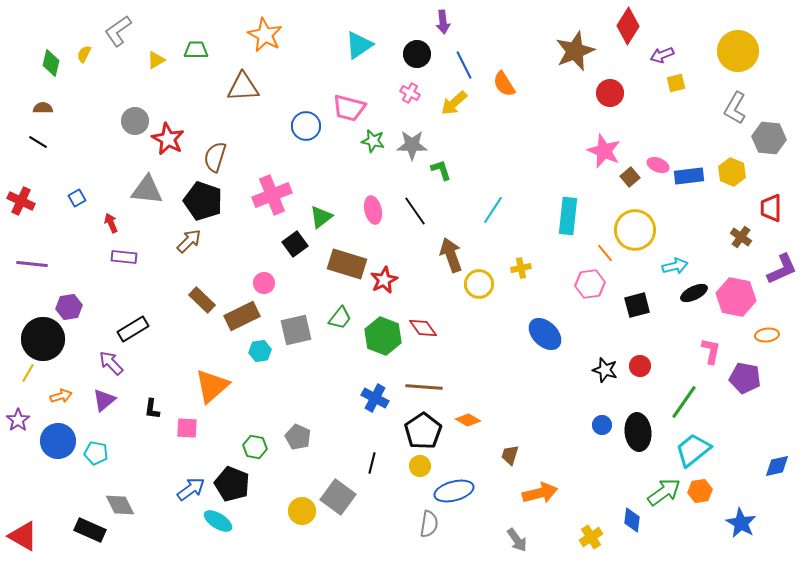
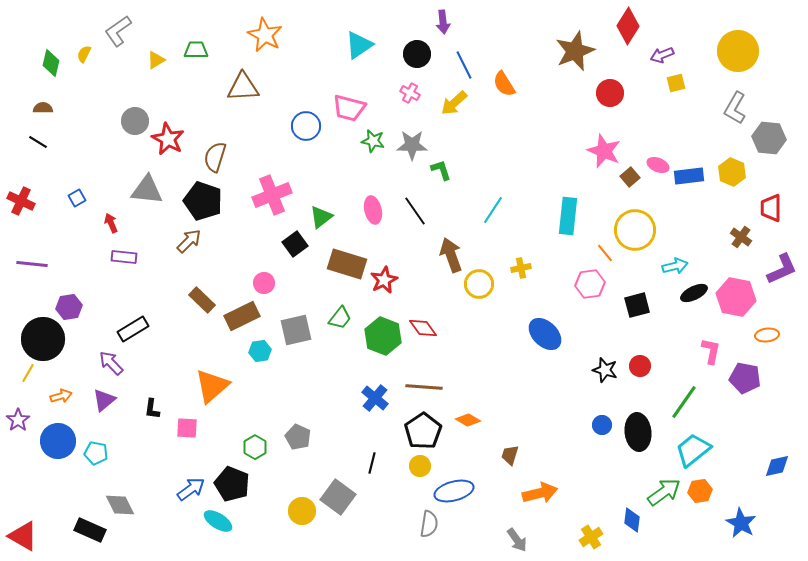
blue cross at (375, 398): rotated 12 degrees clockwise
green hexagon at (255, 447): rotated 20 degrees clockwise
